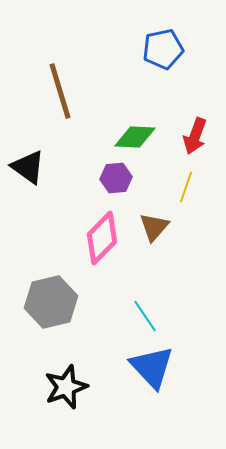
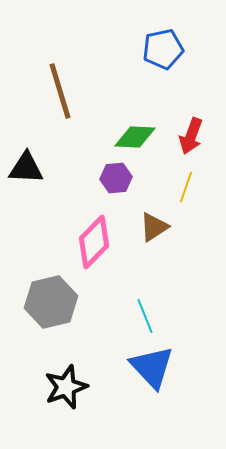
red arrow: moved 4 px left
black triangle: moved 2 px left, 1 px down; rotated 33 degrees counterclockwise
brown triangle: rotated 16 degrees clockwise
pink diamond: moved 8 px left, 4 px down
cyan line: rotated 12 degrees clockwise
